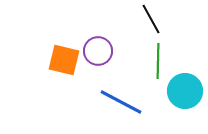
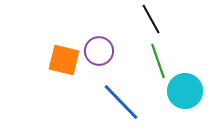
purple circle: moved 1 px right
green line: rotated 20 degrees counterclockwise
blue line: rotated 18 degrees clockwise
